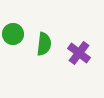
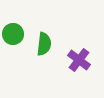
purple cross: moved 7 px down
